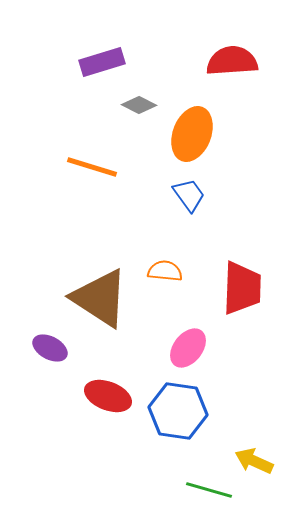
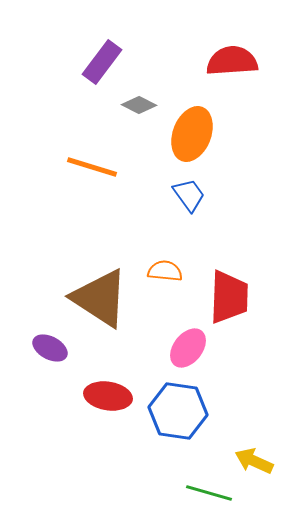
purple rectangle: rotated 36 degrees counterclockwise
red trapezoid: moved 13 px left, 9 px down
red ellipse: rotated 12 degrees counterclockwise
green line: moved 3 px down
